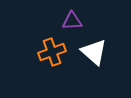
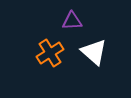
orange cross: moved 2 px left, 1 px down; rotated 12 degrees counterclockwise
